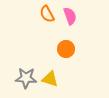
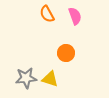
pink semicircle: moved 5 px right
orange circle: moved 4 px down
gray star: rotated 10 degrees counterclockwise
